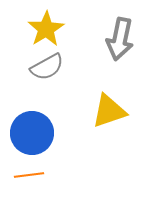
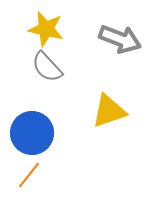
yellow star: rotated 27 degrees counterclockwise
gray arrow: rotated 81 degrees counterclockwise
gray semicircle: rotated 76 degrees clockwise
orange line: rotated 44 degrees counterclockwise
